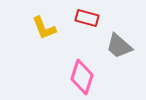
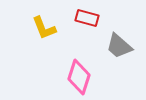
pink diamond: moved 3 px left
